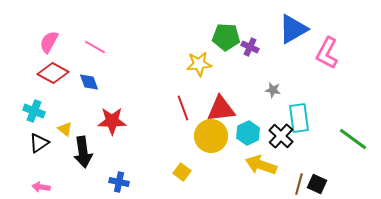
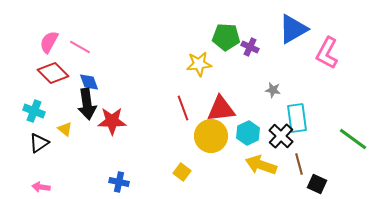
pink line: moved 15 px left
red diamond: rotated 16 degrees clockwise
cyan rectangle: moved 2 px left
black arrow: moved 4 px right, 48 px up
brown line: moved 20 px up; rotated 30 degrees counterclockwise
